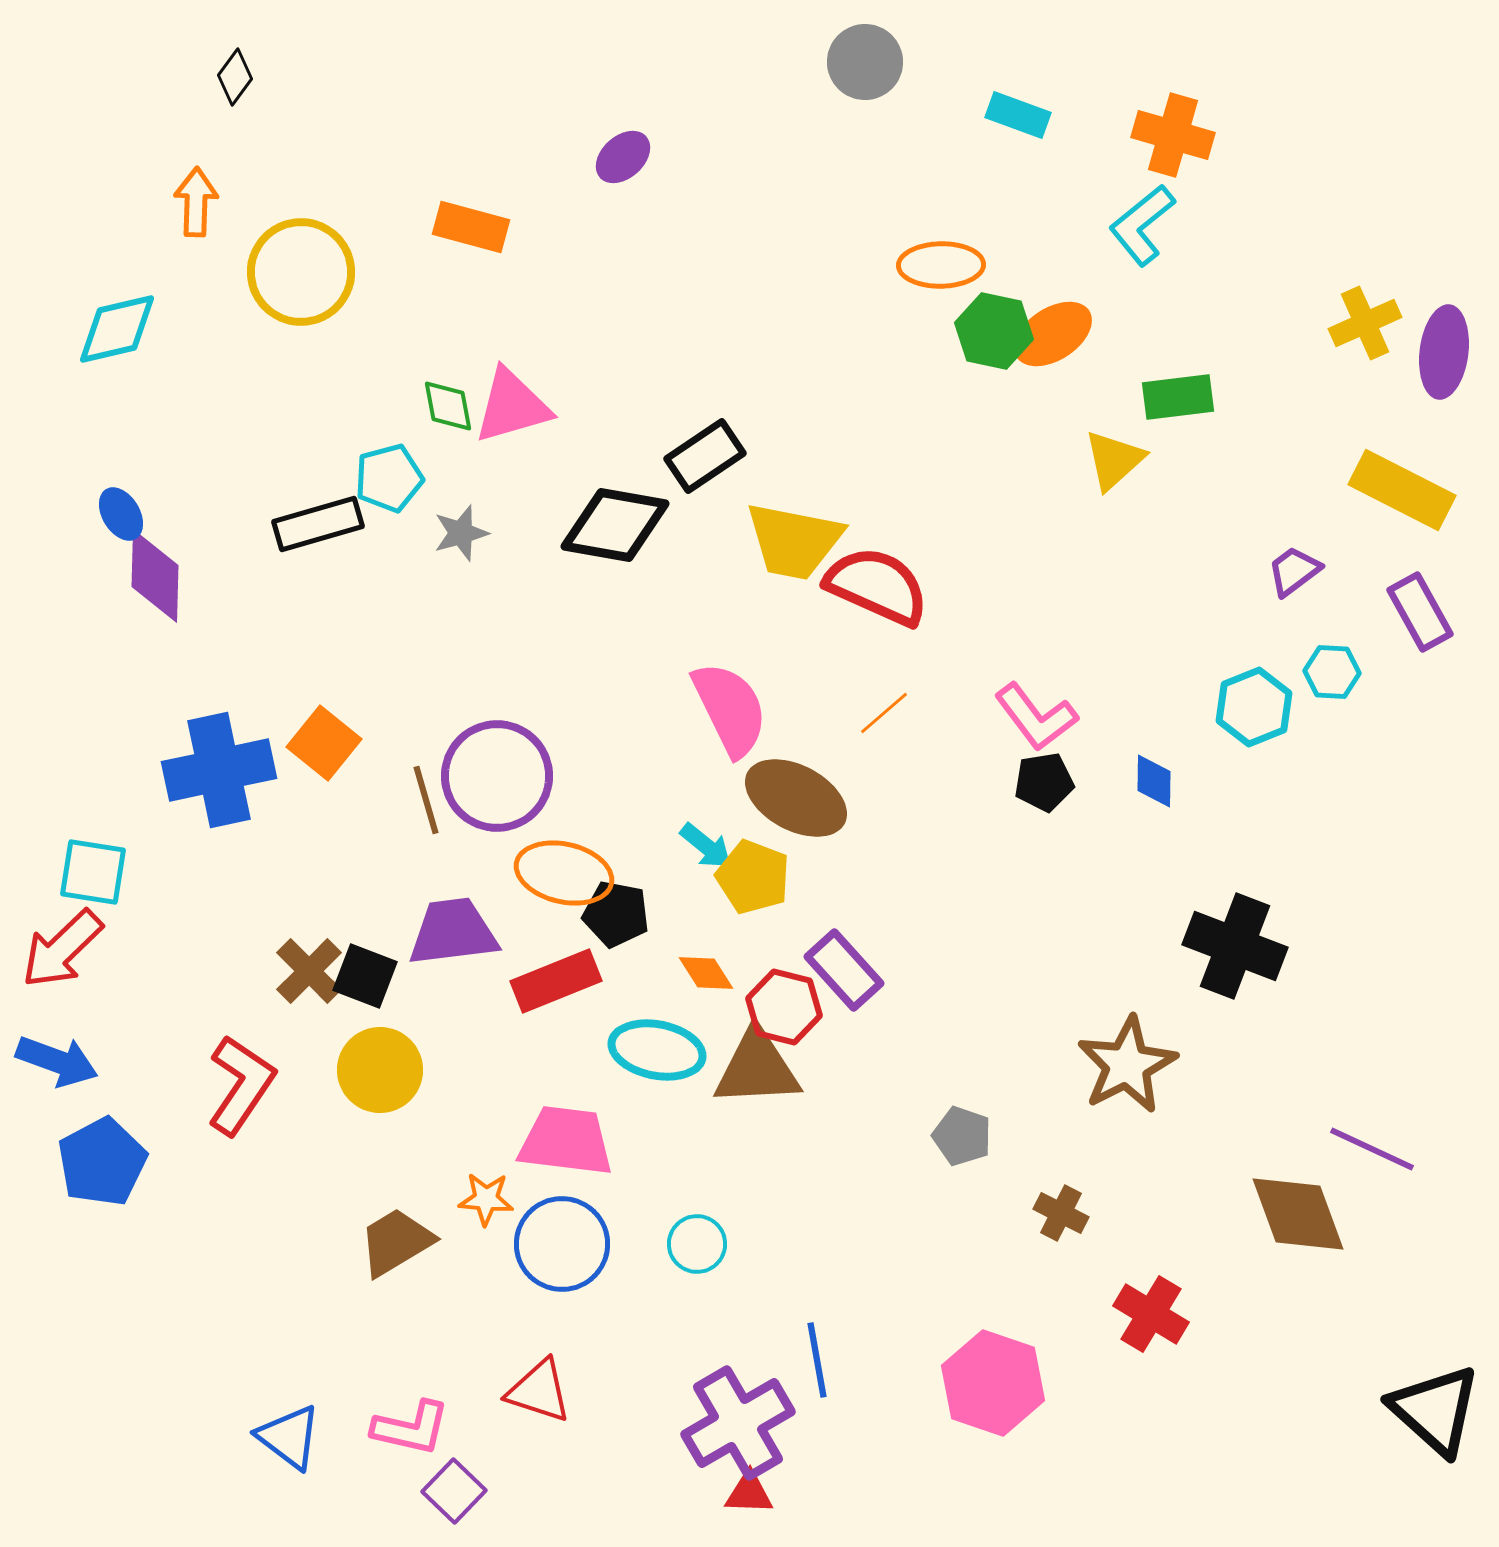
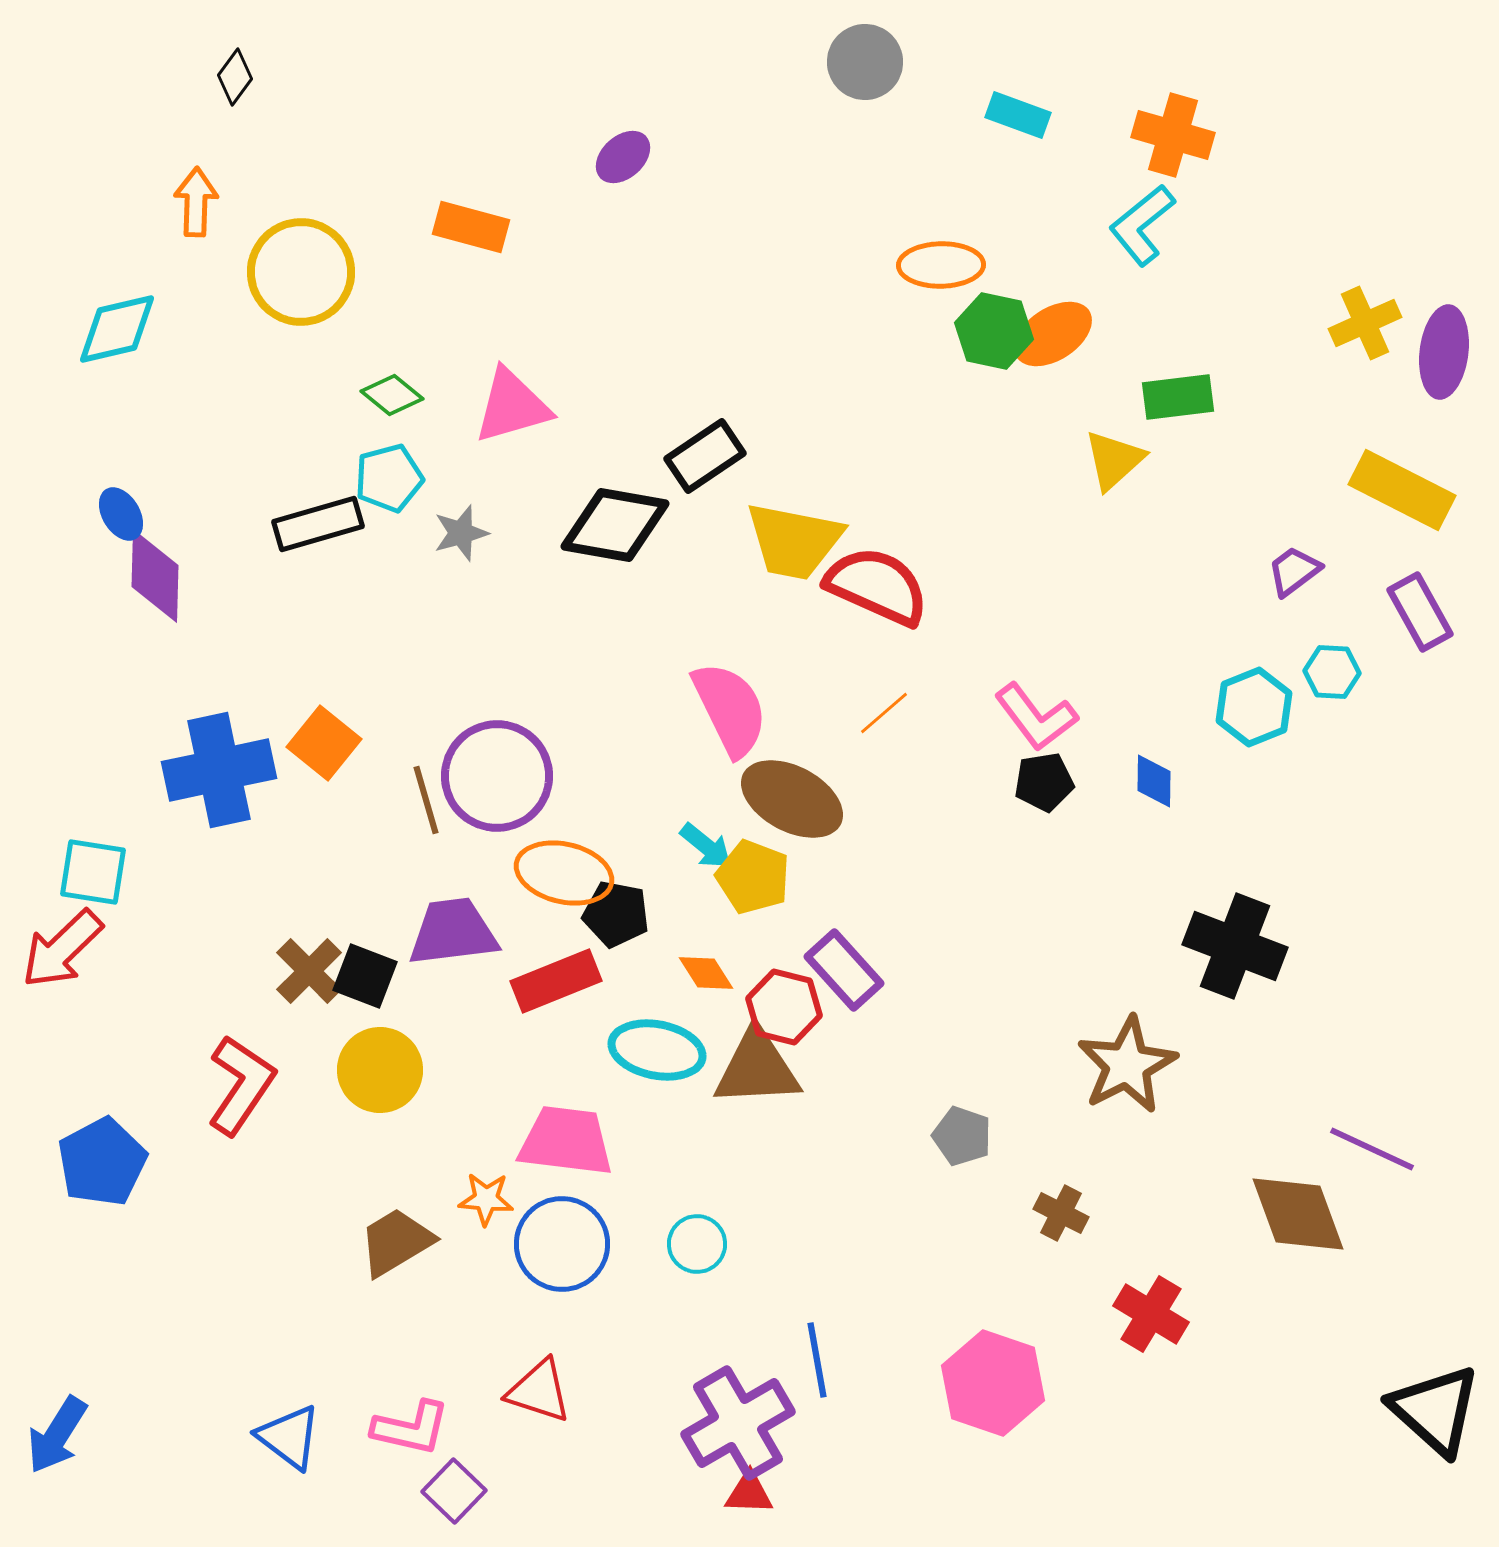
green diamond at (448, 406): moved 56 px left, 11 px up; rotated 40 degrees counterclockwise
brown ellipse at (796, 798): moved 4 px left, 1 px down
blue arrow at (57, 1061): moved 374 px down; rotated 102 degrees clockwise
